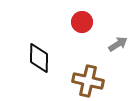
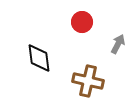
gray arrow: rotated 30 degrees counterclockwise
black diamond: rotated 8 degrees counterclockwise
